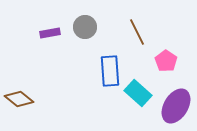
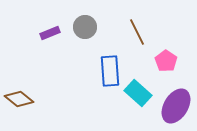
purple rectangle: rotated 12 degrees counterclockwise
